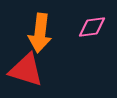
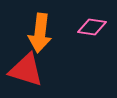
pink diamond: rotated 16 degrees clockwise
